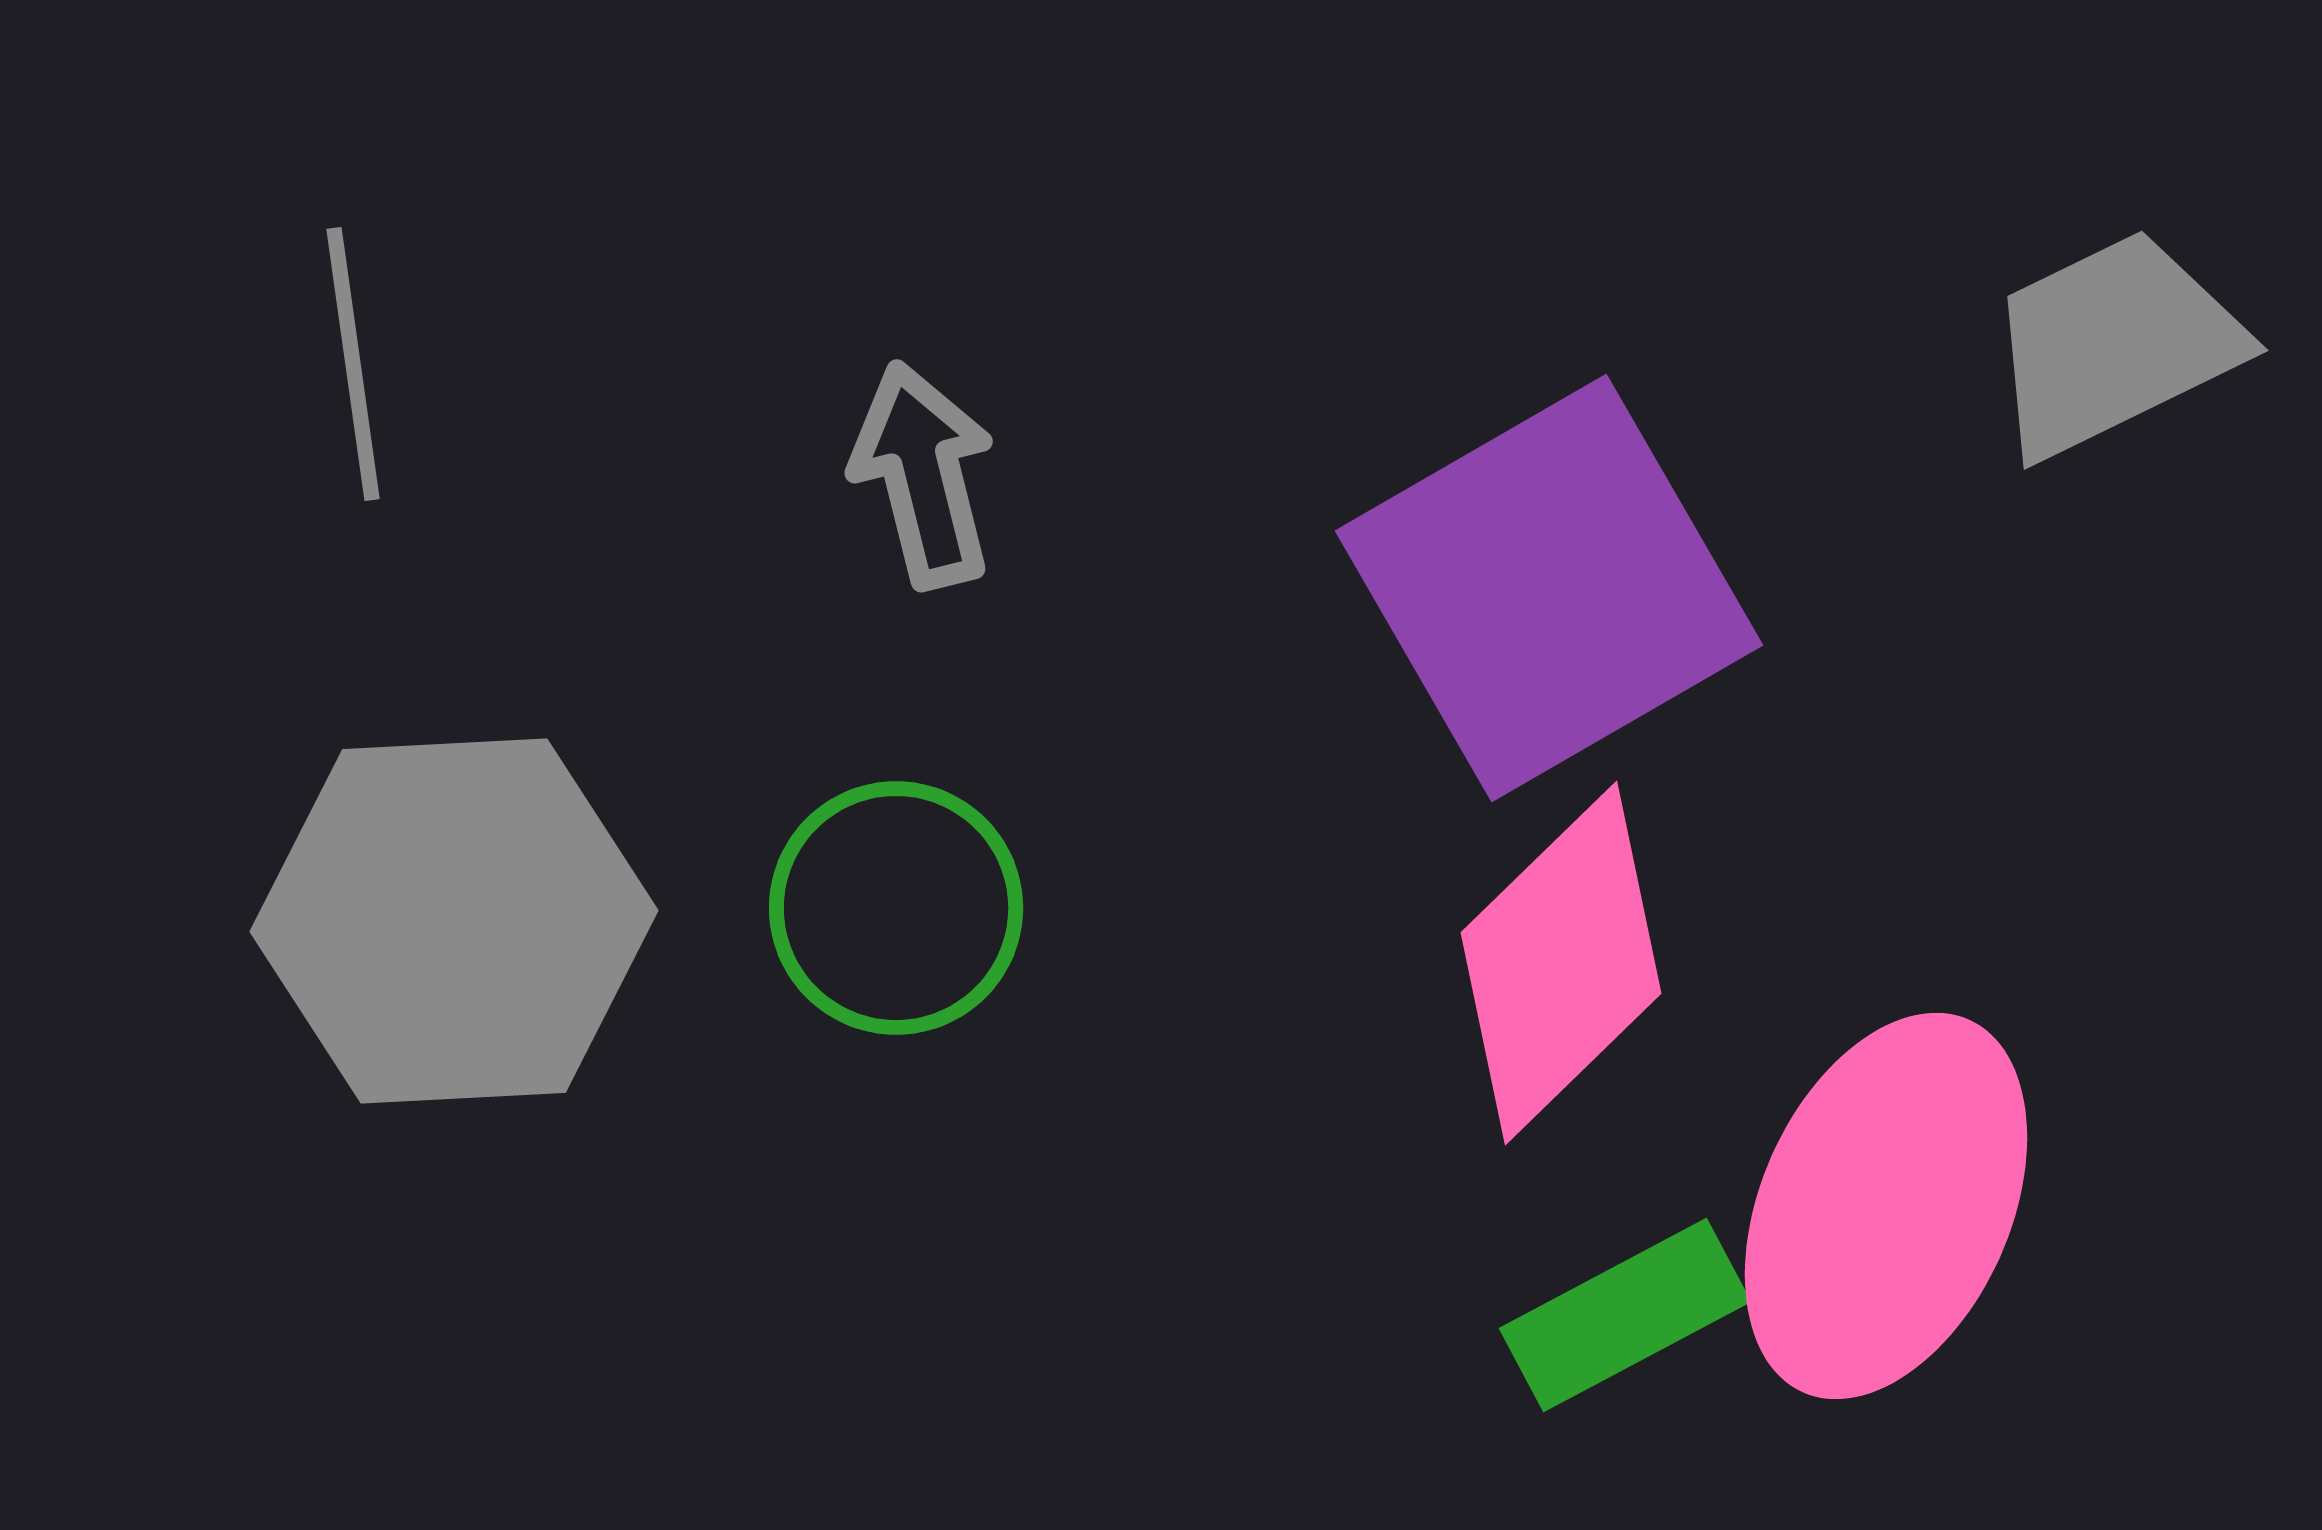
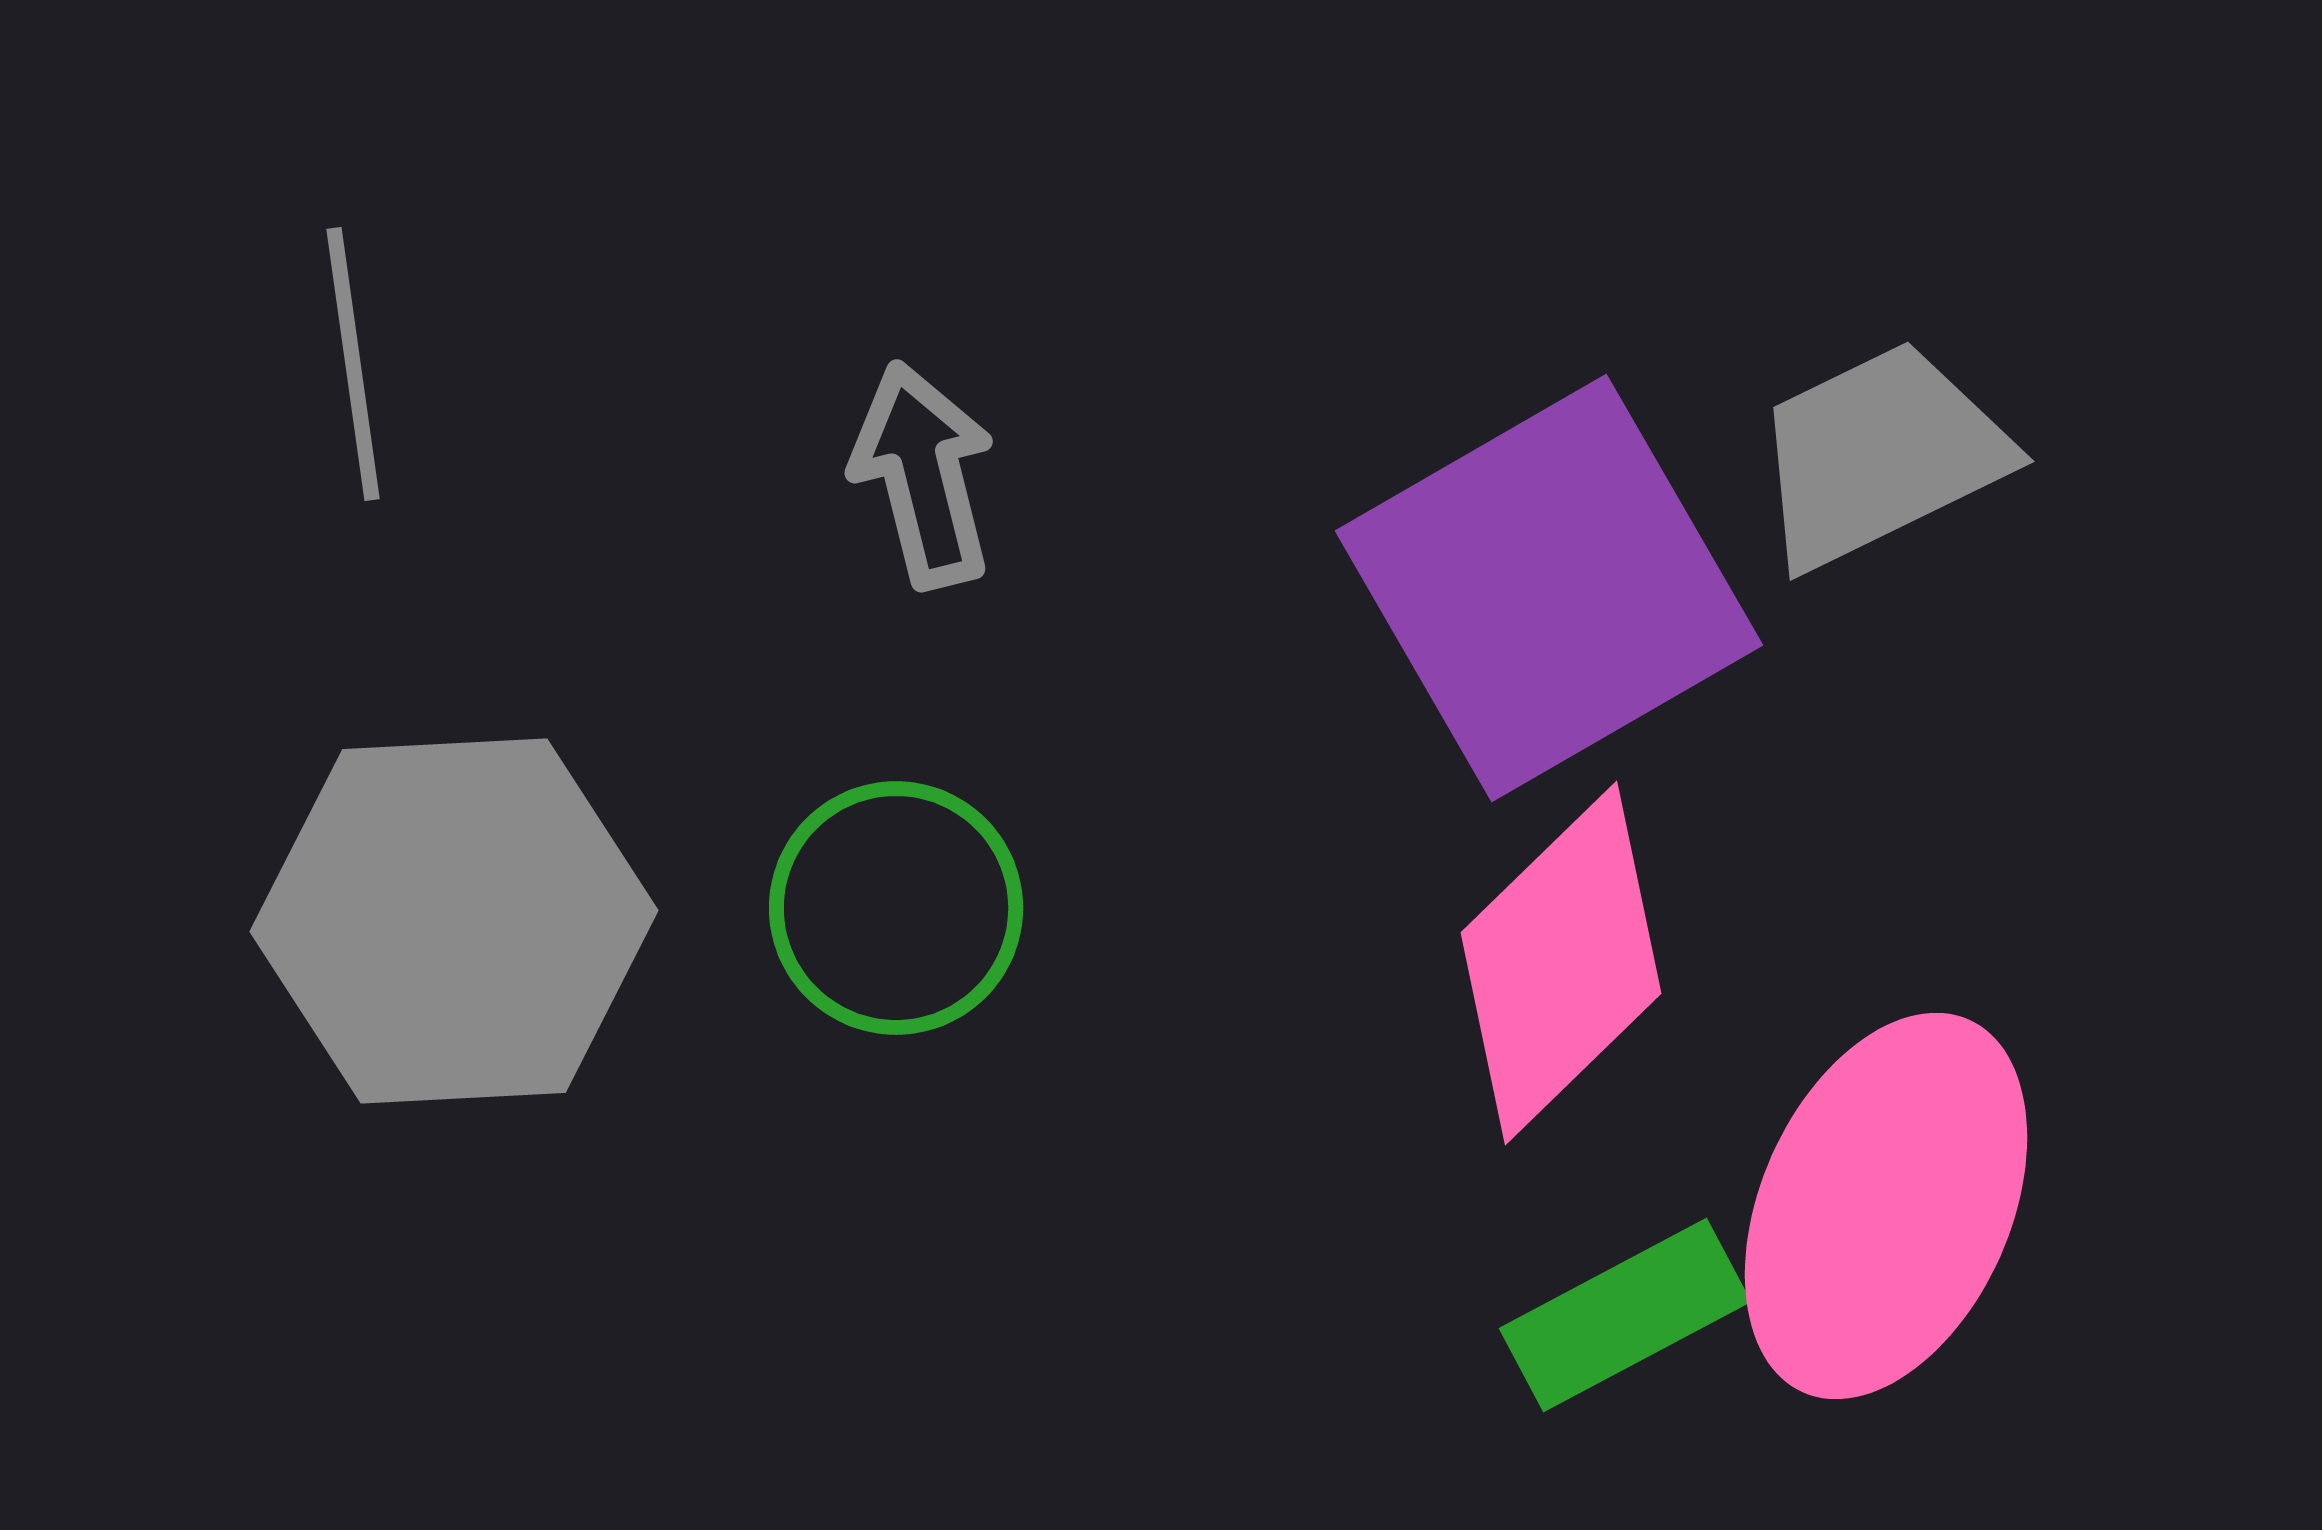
gray trapezoid: moved 234 px left, 111 px down
